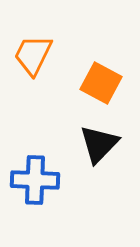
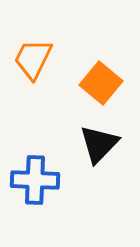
orange trapezoid: moved 4 px down
orange square: rotated 12 degrees clockwise
